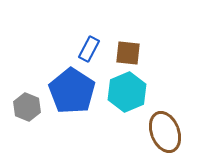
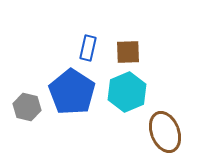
blue rectangle: moved 1 px left, 1 px up; rotated 15 degrees counterclockwise
brown square: moved 1 px up; rotated 8 degrees counterclockwise
blue pentagon: moved 1 px down
gray hexagon: rotated 8 degrees counterclockwise
